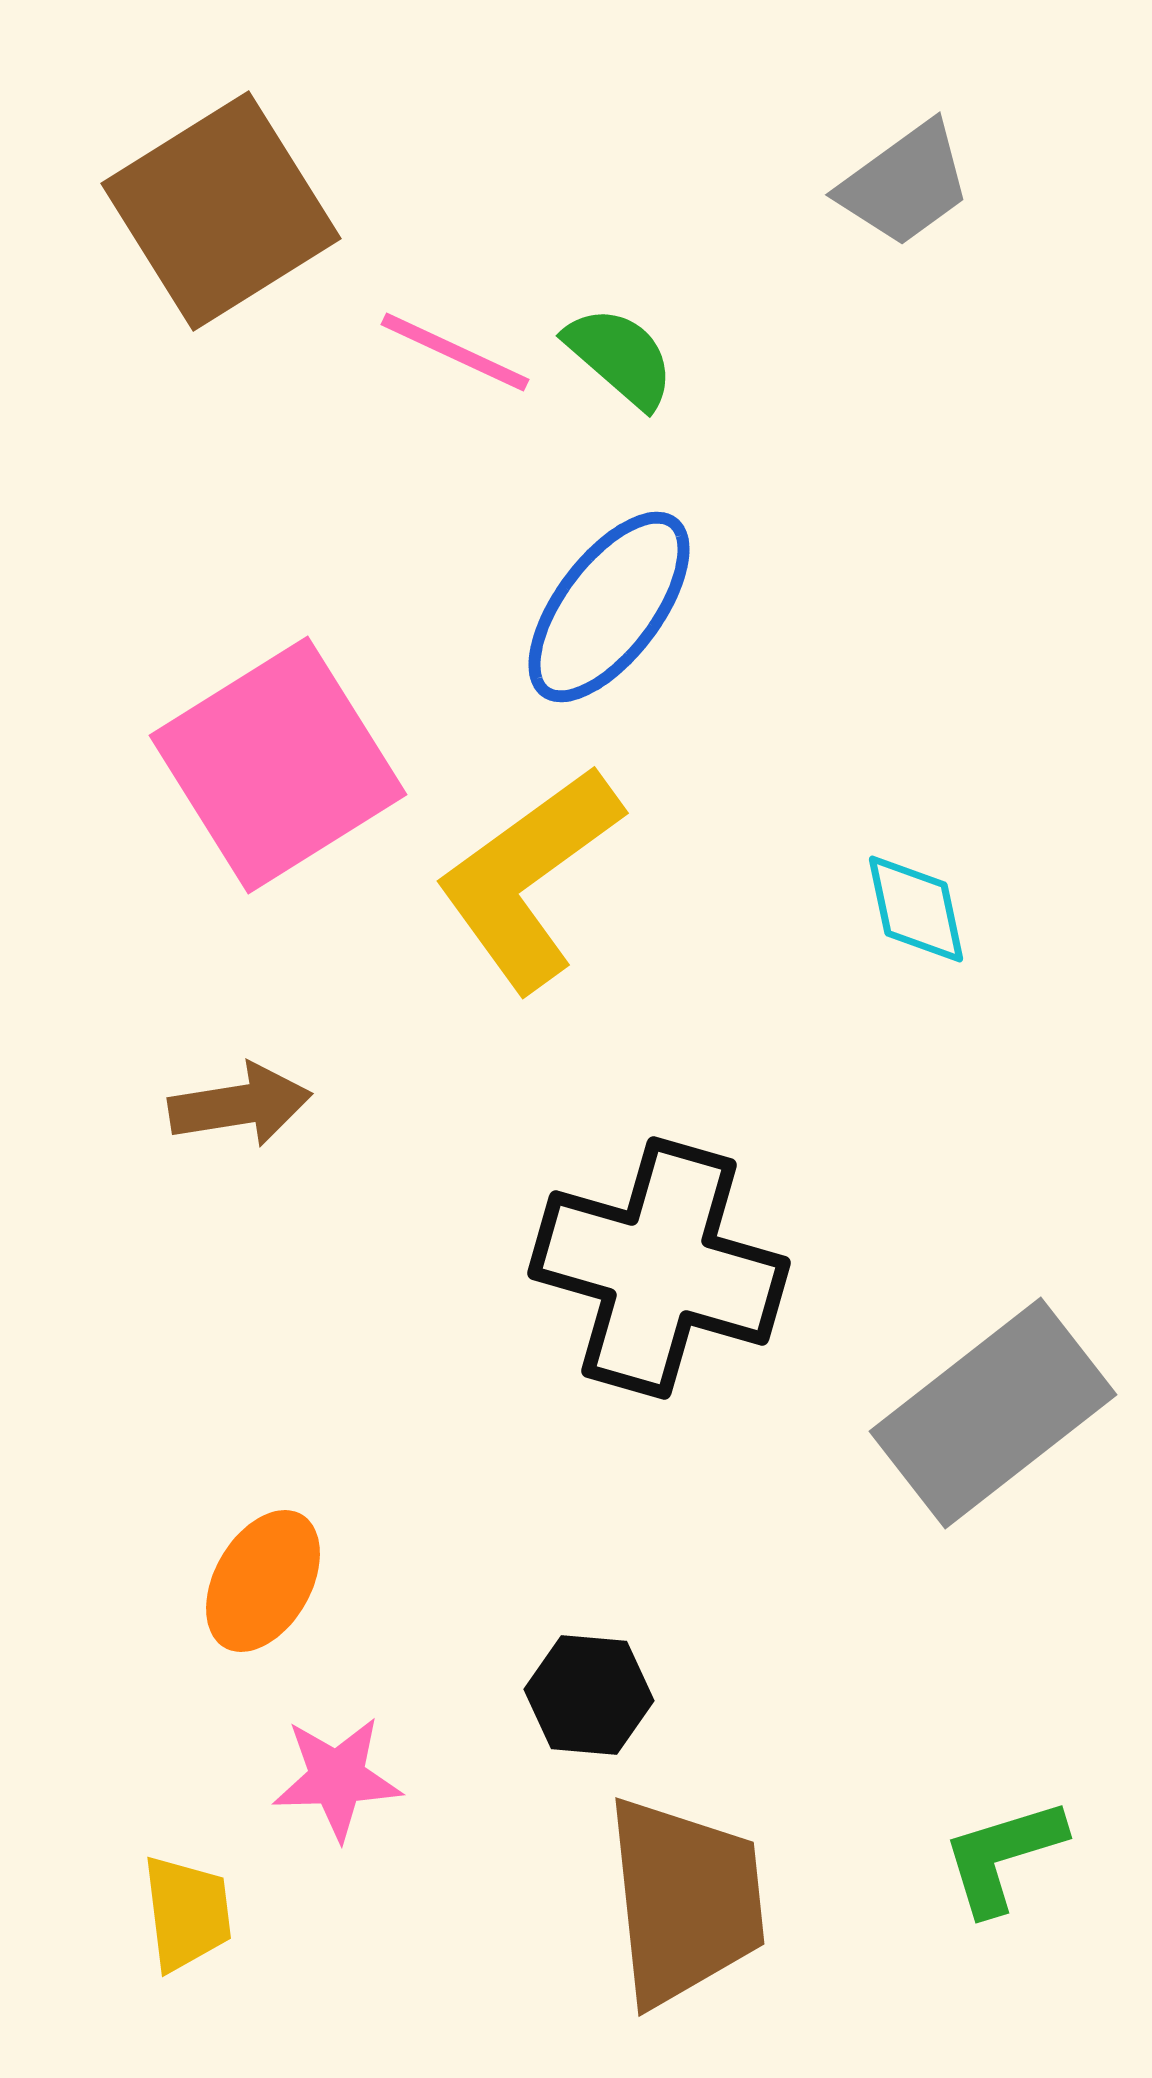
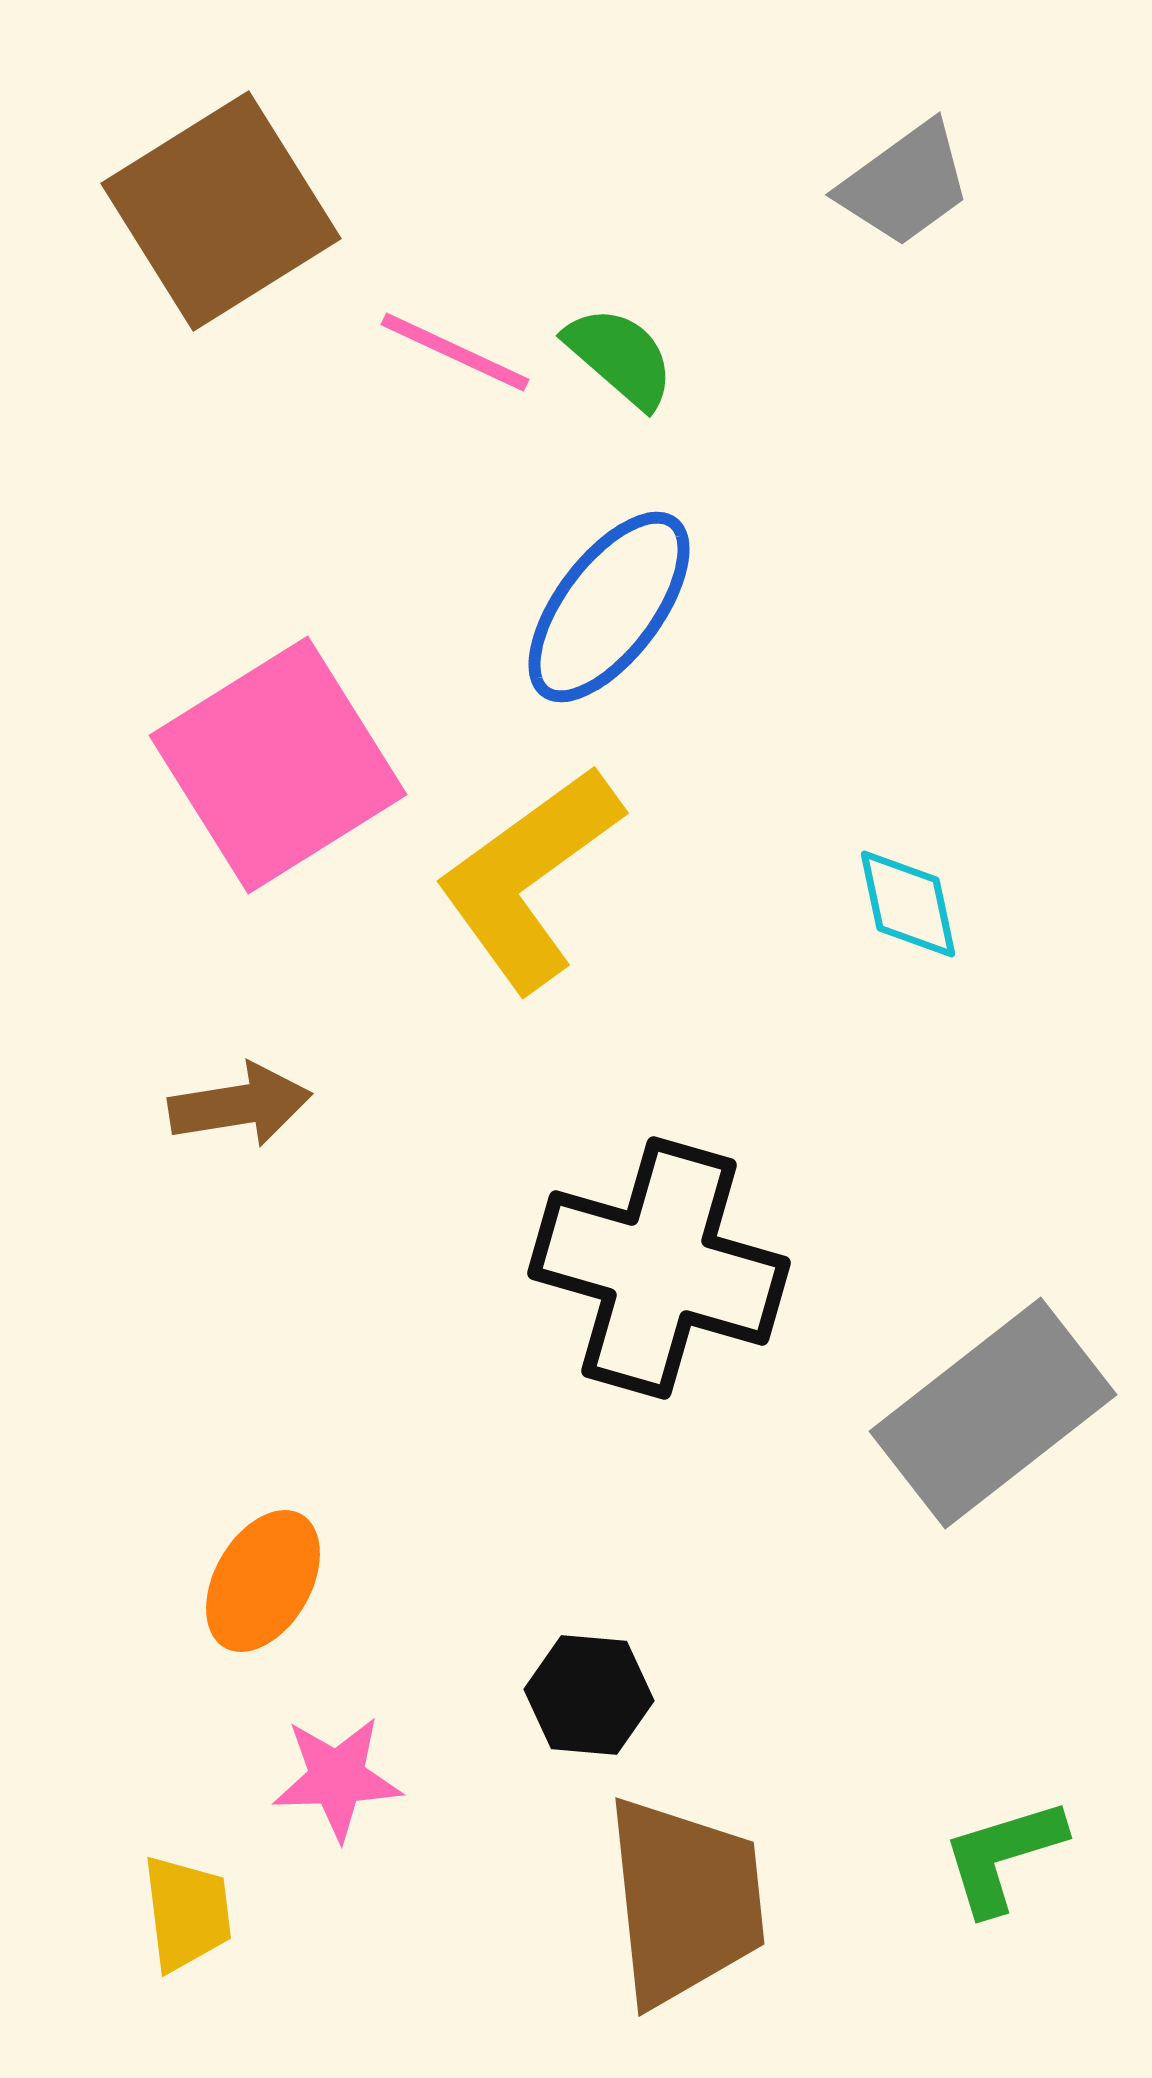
cyan diamond: moved 8 px left, 5 px up
